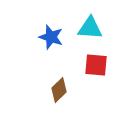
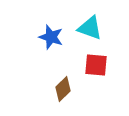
cyan triangle: rotated 16 degrees clockwise
brown diamond: moved 4 px right, 1 px up
